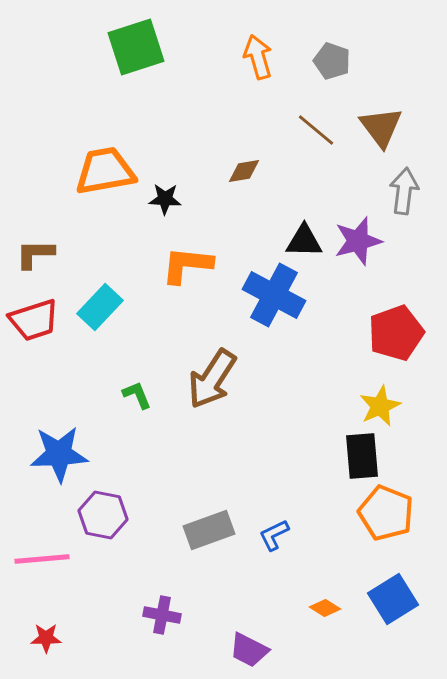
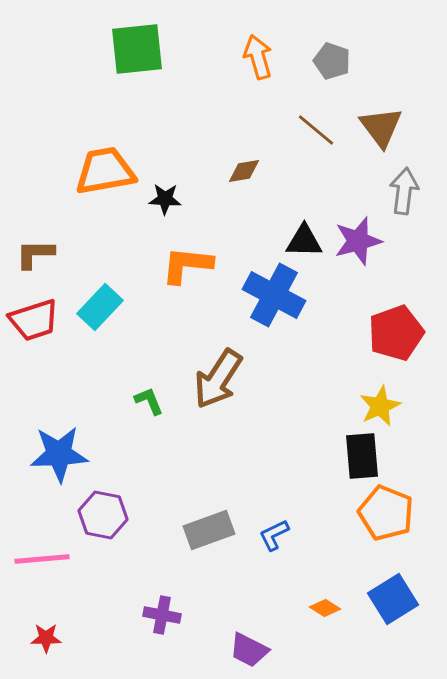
green square: moved 1 px right, 2 px down; rotated 12 degrees clockwise
brown arrow: moved 6 px right
green L-shape: moved 12 px right, 6 px down
